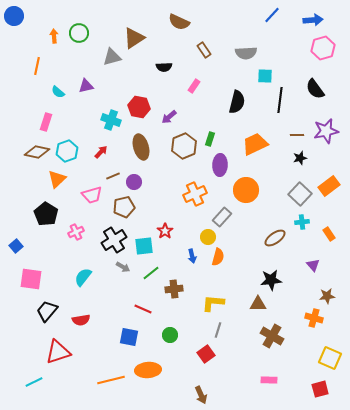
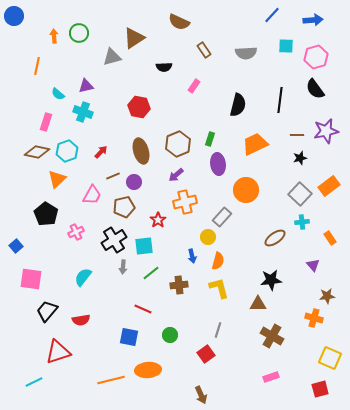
pink hexagon at (323, 48): moved 7 px left, 9 px down
cyan square at (265, 76): moved 21 px right, 30 px up
cyan semicircle at (58, 92): moved 2 px down
black semicircle at (237, 102): moved 1 px right, 3 px down
purple arrow at (169, 117): moved 7 px right, 58 px down
cyan cross at (111, 120): moved 28 px left, 8 px up
brown hexagon at (184, 146): moved 6 px left, 2 px up
brown ellipse at (141, 147): moved 4 px down
purple ellipse at (220, 165): moved 2 px left, 1 px up; rotated 10 degrees counterclockwise
orange cross at (195, 194): moved 10 px left, 8 px down; rotated 10 degrees clockwise
pink trapezoid at (92, 195): rotated 45 degrees counterclockwise
red star at (165, 231): moved 7 px left, 11 px up
orange rectangle at (329, 234): moved 1 px right, 4 px down
orange semicircle at (218, 257): moved 4 px down
gray arrow at (123, 267): rotated 64 degrees clockwise
brown cross at (174, 289): moved 5 px right, 4 px up
yellow L-shape at (213, 303): moved 6 px right, 15 px up; rotated 70 degrees clockwise
pink rectangle at (269, 380): moved 2 px right, 3 px up; rotated 21 degrees counterclockwise
